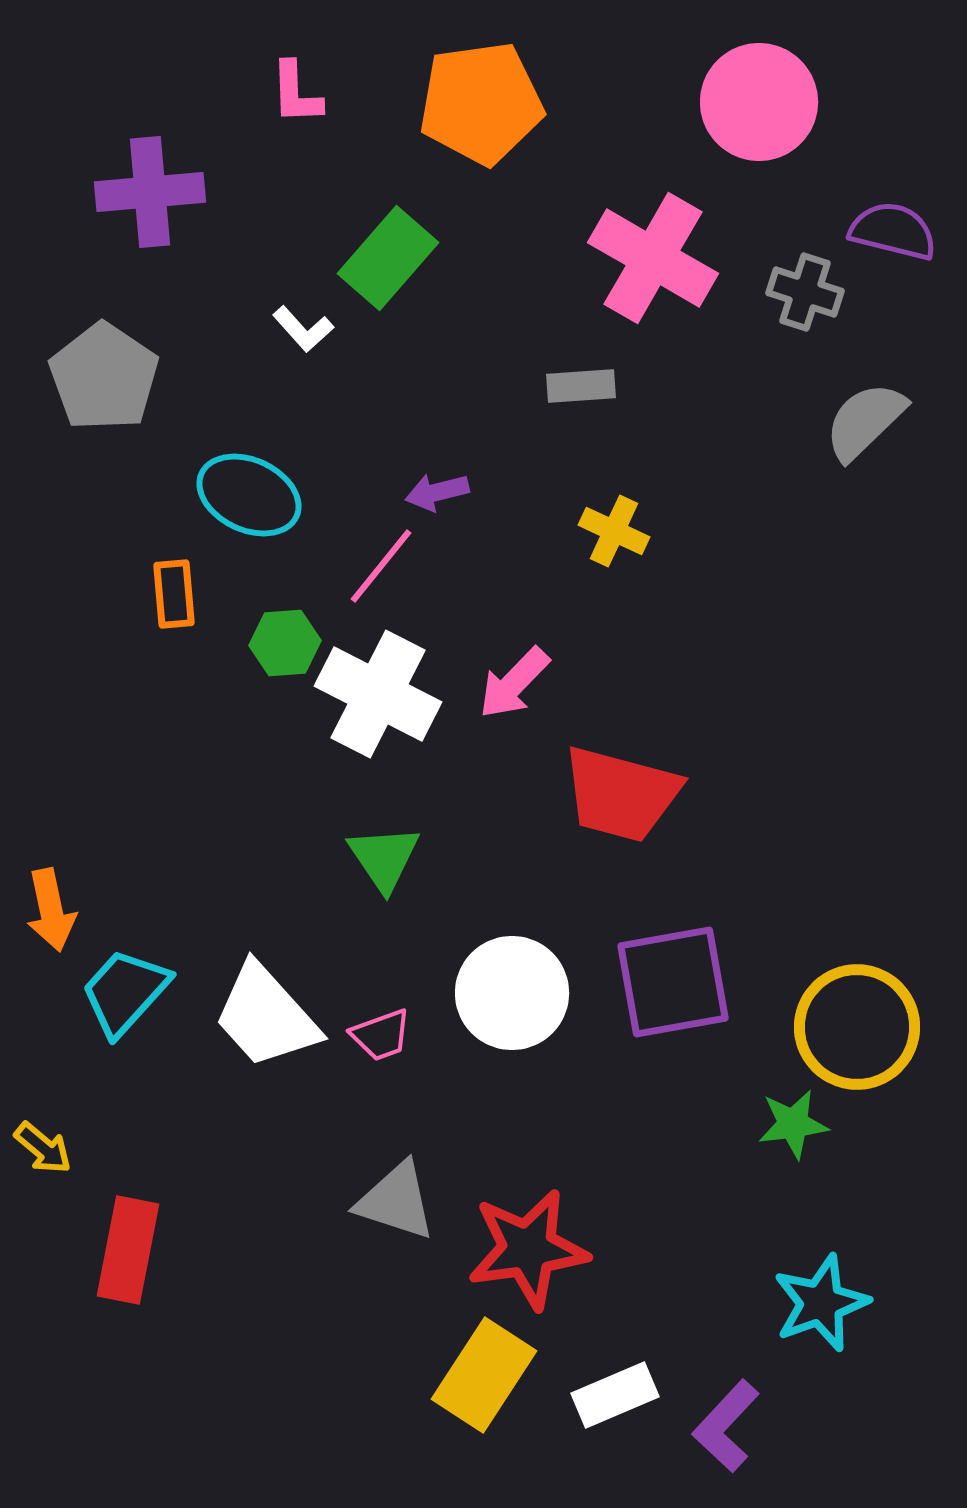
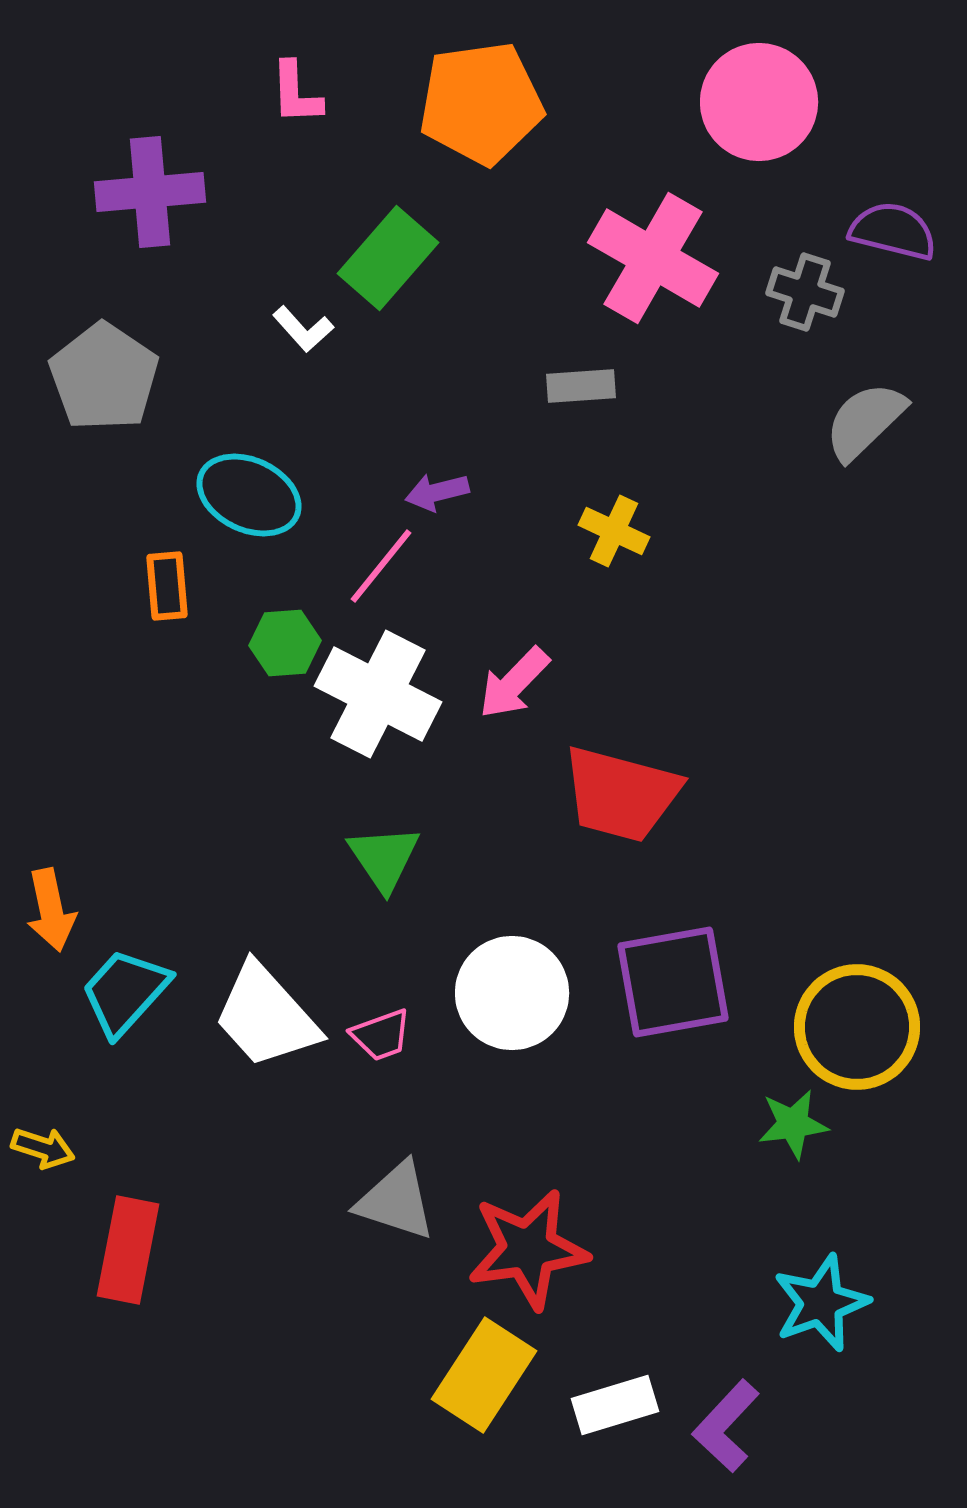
orange rectangle: moved 7 px left, 8 px up
yellow arrow: rotated 22 degrees counterclockwise
white rectangle: moved 10 px down; rotated 6 degrees clockwise
